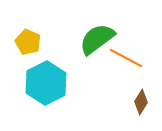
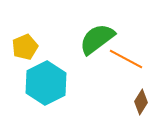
yellow pentagon: moved 3 px left, 5 px down; rotated 25 degrees clockwise
orange line: moved 1 px down
